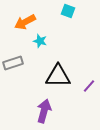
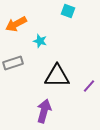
orange arrow: moved 9 px left, 2 px down
black triangle: moved 1 px left
